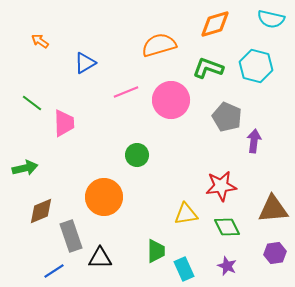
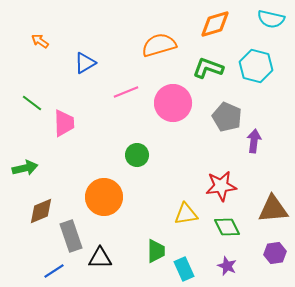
pink circle: moved 2 px right, 3 px down
